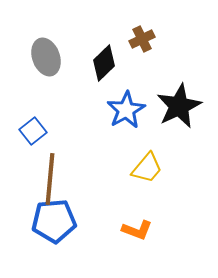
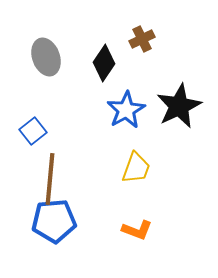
black diamond: rotated 12 degrees counterclockwise
yellow trapezoid: moved 11 px left; rotated 20 degrees counterclockwise
